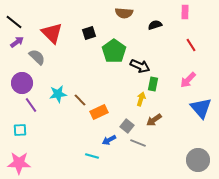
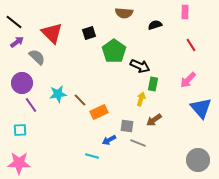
gray square: rotated 32 degrees counterclockwise
